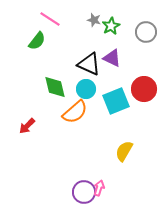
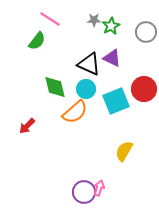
gray star: rotated 16 degrees counterclockwise
